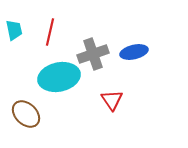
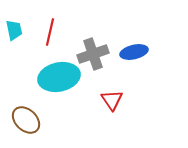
brown ellipse: moved 6 px down
